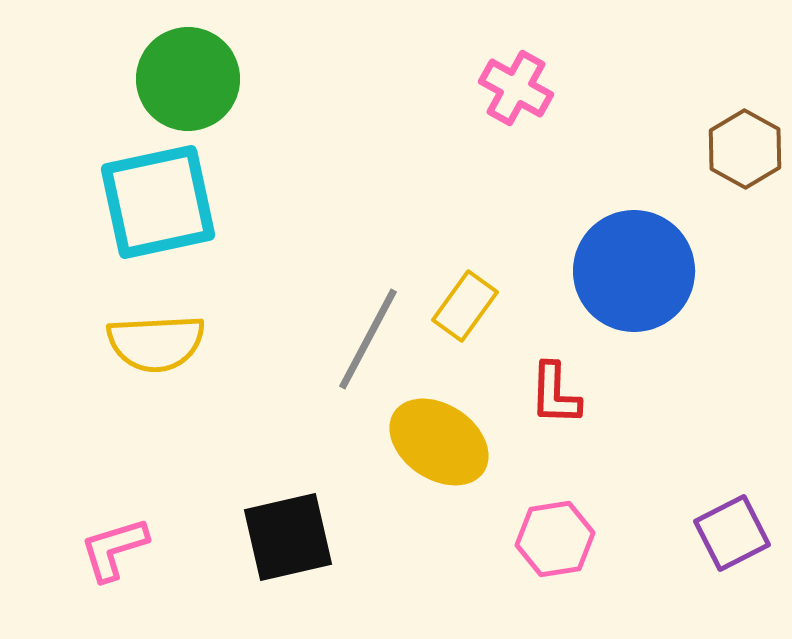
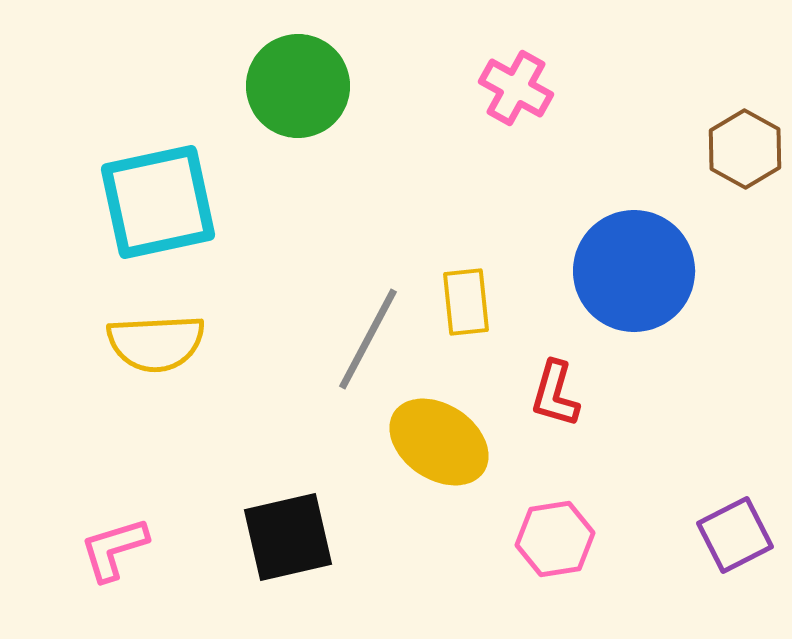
green circle: moved 110 px right, 7 px down
yellow rectangle: moved 1 px right, 4 px up; rotated 42 degrees counterclockwise
red L-shape: rotated 14 degrees clockwise
purple square: moved 3 px right, 2 px down
